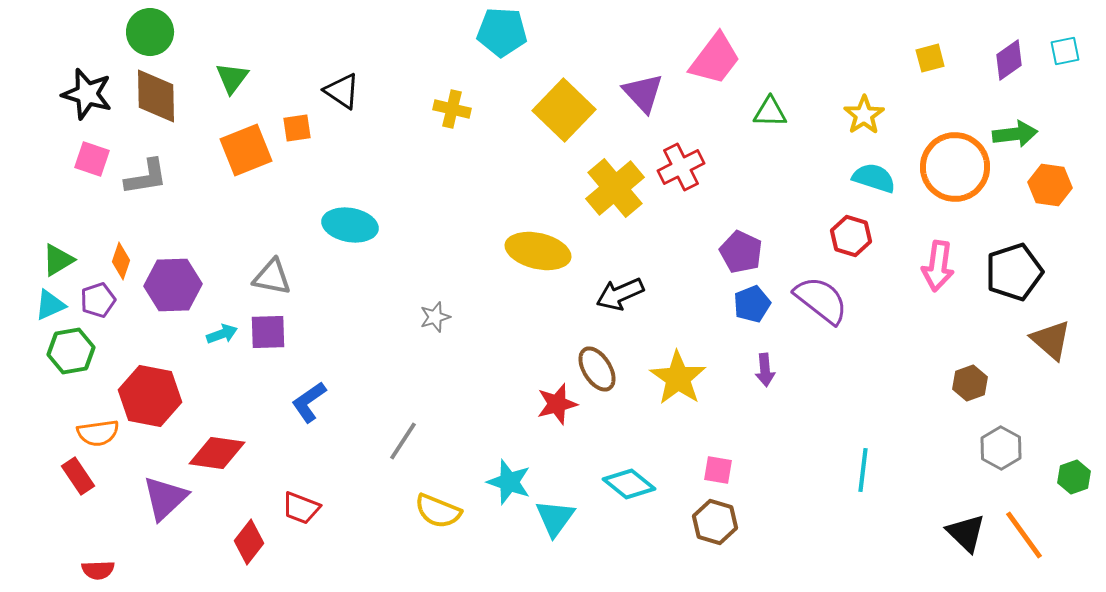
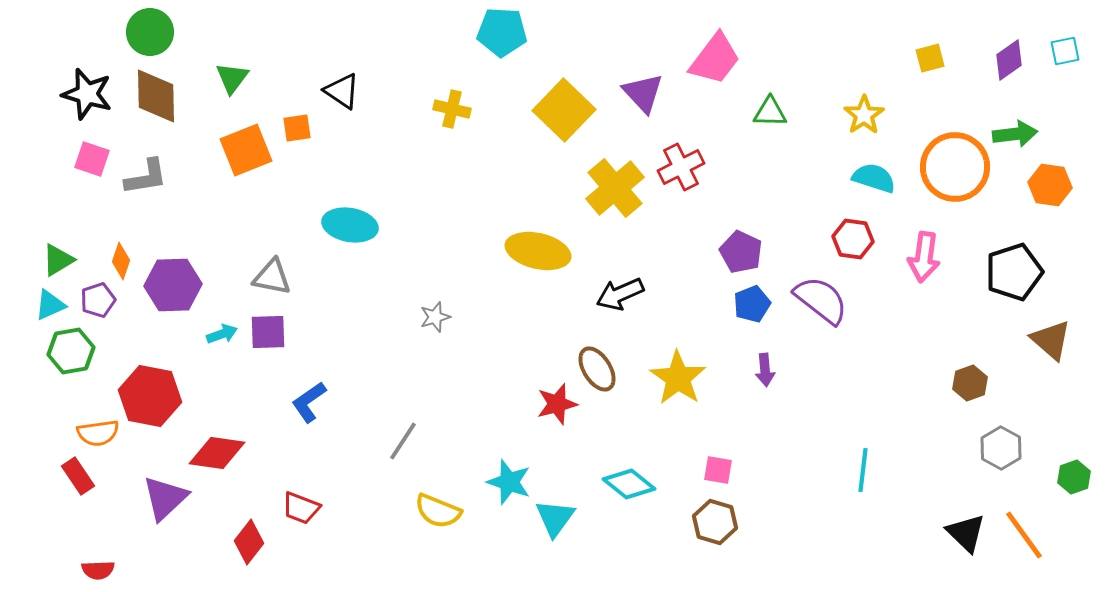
red hexagon at (851, 236): moved 2 px right, 3 px down; rotated 9 degrees counterclockwise
pink arrow at (938, 266): moved 14 px left, 9 px up
